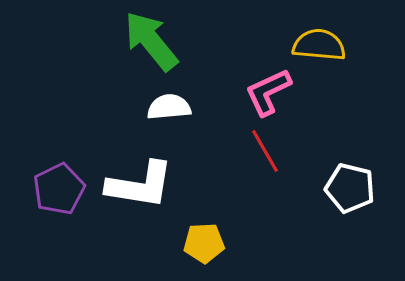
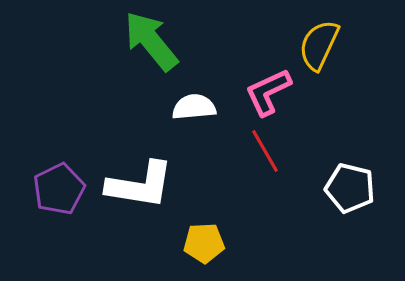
yellow semicircle: rotated 70 degrees counterclockwise
white semicircle: moved 25 px right
